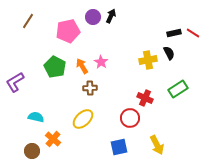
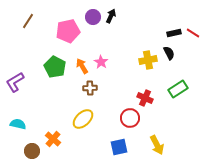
cyan semicircle: moved 18 px left, 7 px down
